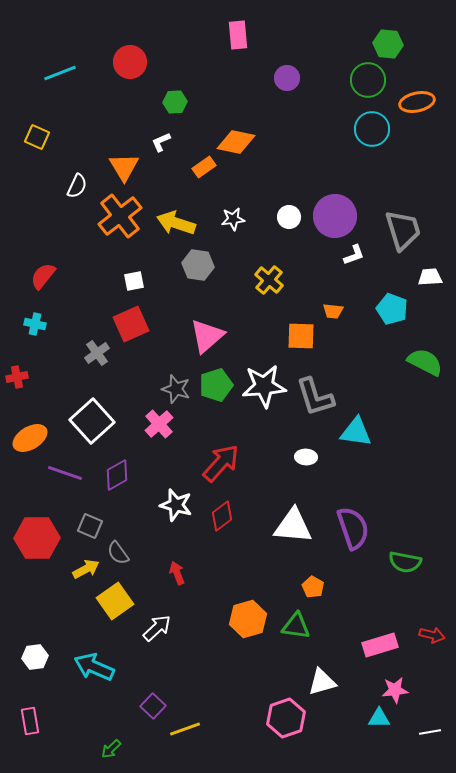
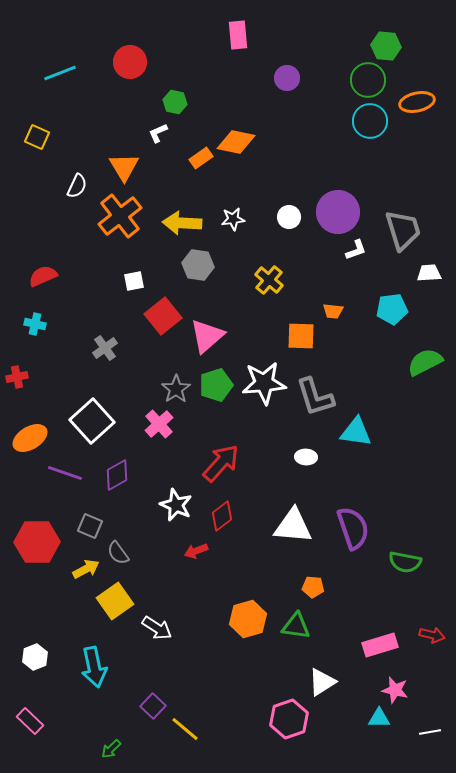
green hexagon at (388, 44): moved 2 px left, 2 px down
green hexagon at (175, 102): rotated 15 degrees clockwise
cyan circle at (372, 129): moved 2 px left, 8 px up
white L-shape at (161, 142): moved 3 px left, 9 px up
orange rectangle at (204, 167): moved 3 px left, 9 px up
purple circle at (335, 216): moved 3 px right, 4 px up
yellow arrow at (176, 223): moved 6 px right; rotated 15 degrees counterclockwise
white L-shape at (354, 255): moved 2 px right, 5 px up
red semicircle at (43, 276): rotated 28 degrees clockwise
white trapezoid at (430, 277): moved 1 px left, 4 px up
cyan pentagon at (392, 309): rotated 28 degrees counterclockwise
red square at (131, 324): moved 32 px right, 8 px up; rotated 15 degrees counterclockwise
gray cross at (97, 353): moved 8 px right, 5 px up
green semicircle at (425, 362): rotated 54 degrees counterclockwise
white star at (264, 386): moved 3 px up
gray star at (176, 389): rotated 20 degrees clockwise
white star at (176, 505): rotated 8 degrees clockwise
red hexagon at (37, 538): moved 4 px down
red arrow at (177, 573): moved 19 px right, 22 px up; rotated 90 degrees counterclockwise
orange pentagon at (313, 587): rotated 25 degrees counterclockwise
white arrow at (157, 628): rotated 76 degrees clockwise
white hexagon at (35, 657): rotated 15 degrees counterclockwise
cyan arrow at (94, 667): rotated 126 degrees counterclockwise
white triangle at (322, 682): rotated 16 degrees counterclockwise
pink star at (395, 690): rotated 20 degrees clockwise
pink hexagon at (286, 718): moved 3 px right, 1 px down
pink rectangle at (30, 721): rotated 36 degrees counterclockwise
yellow line at (185, 729): rotated 60 degrees clockwise
